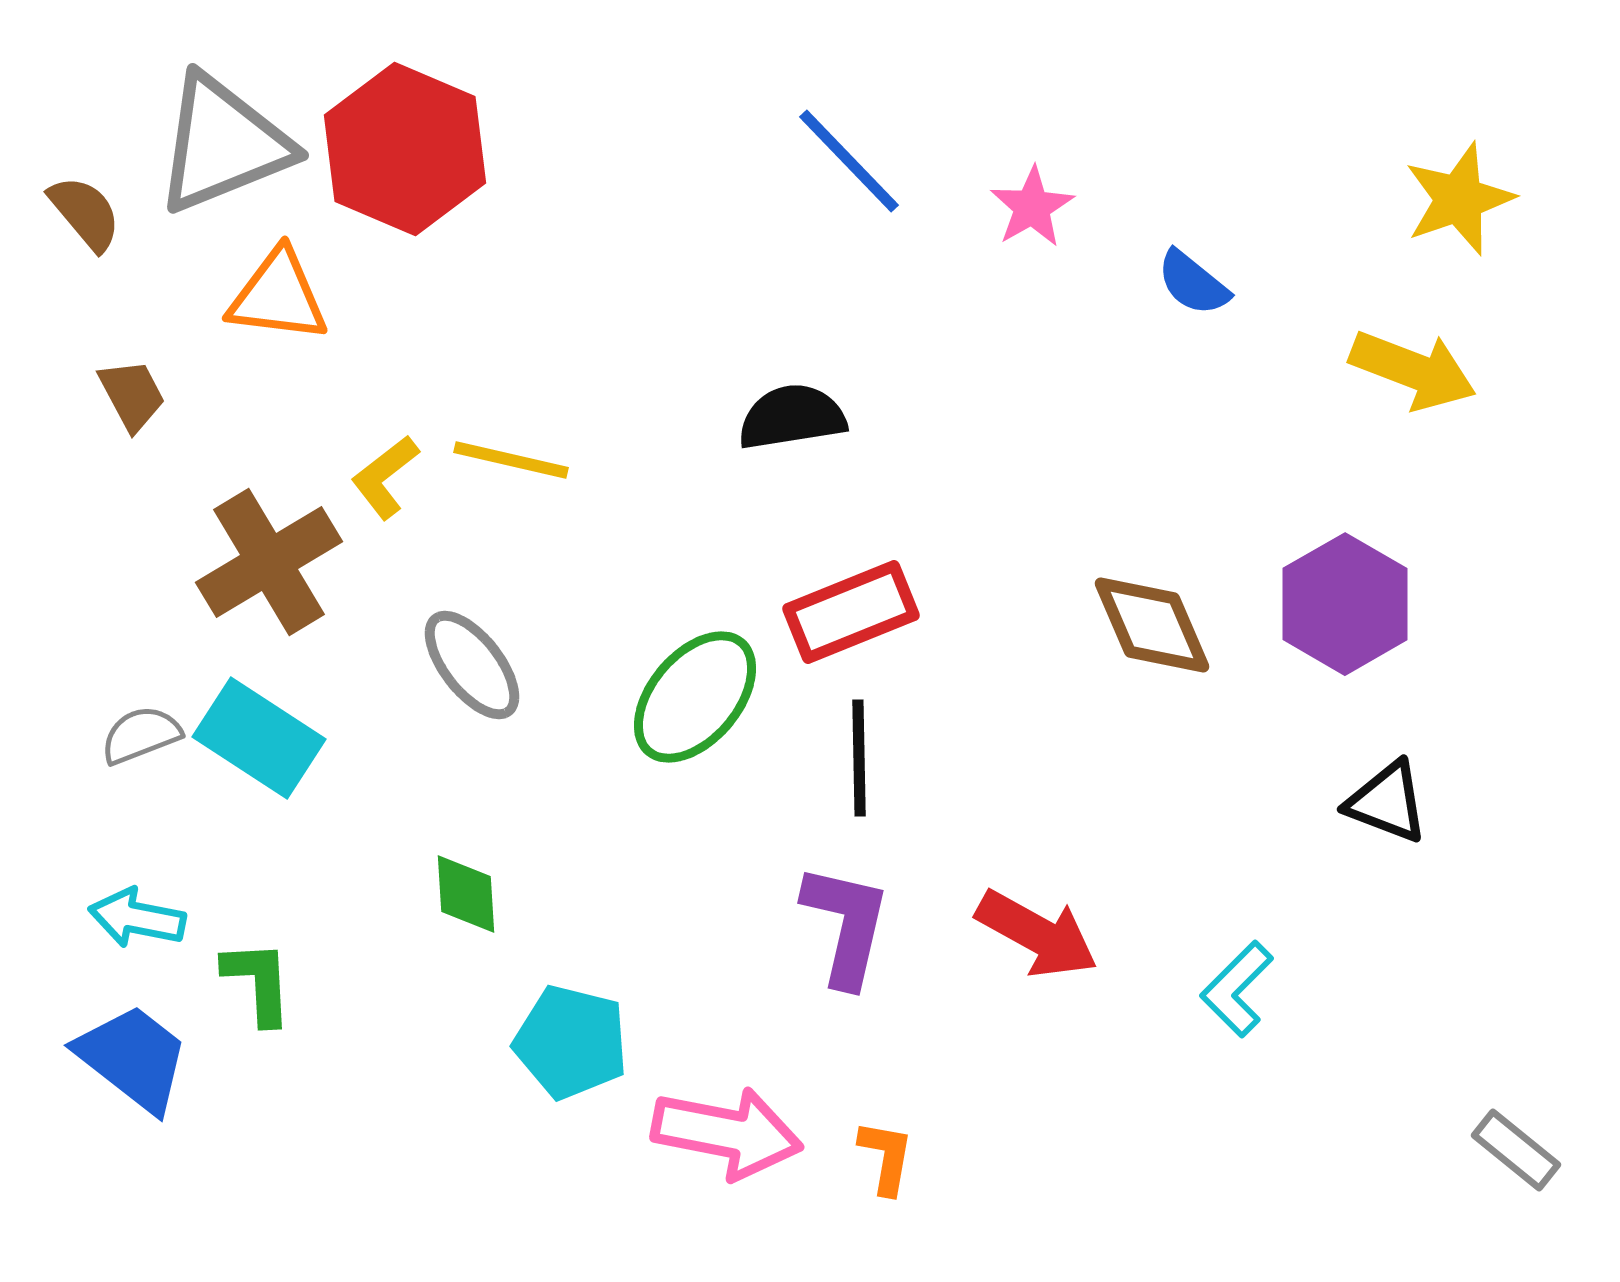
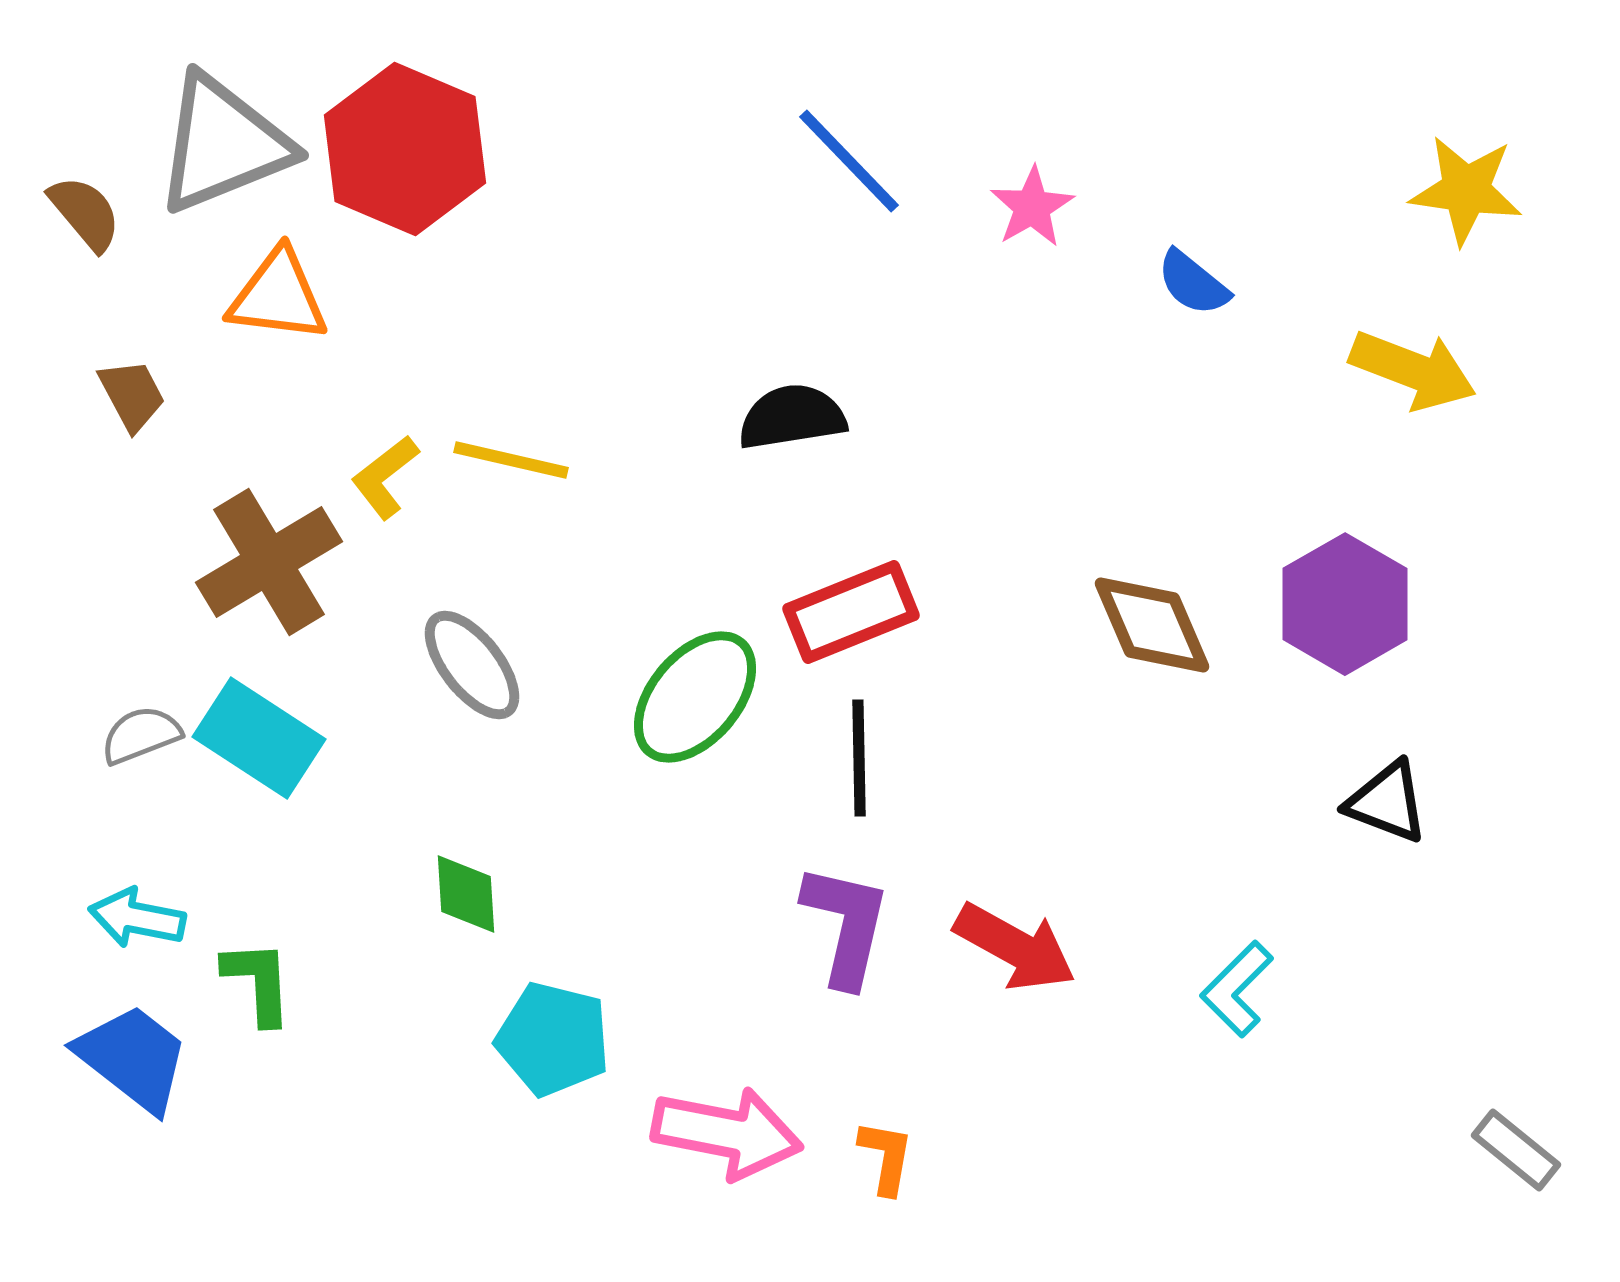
yellow star: moved 7 px right, 9 px up; rotated 27 degrees clockwise
red arrow: moved 22 px left, 13 px down
cyan pentagon: moved 18 px left, 3 px up
